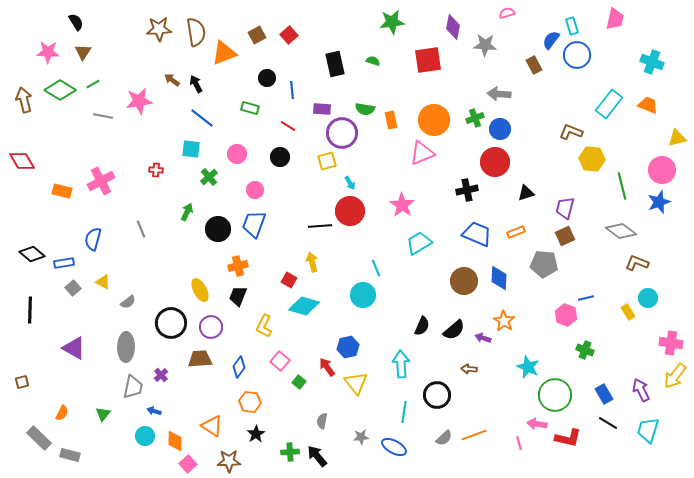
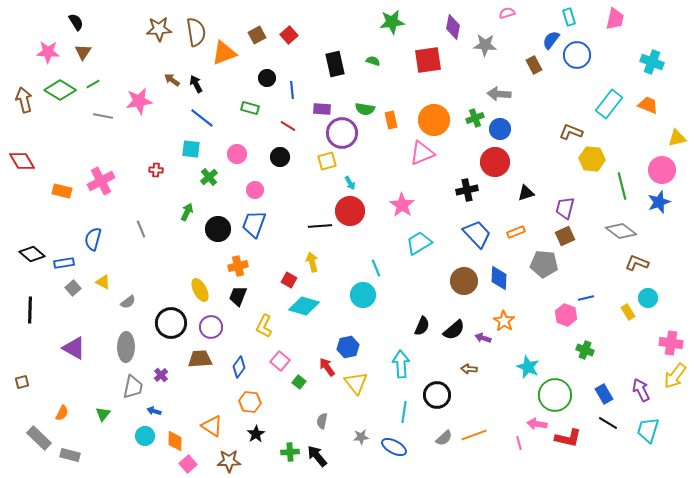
cyan rectangle at (572, 26): moved 3 px left, 9 px up
blue trapezoid at (477, 234): rotated 24 degrees clockwise
